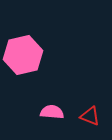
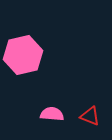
pink semicircle: moved 2 px down
